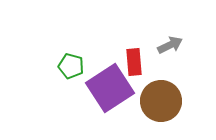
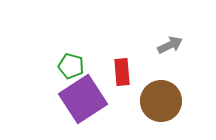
red rectangle: moved 12 px left, 10 px down
purple square: moved 27 px left, 11 px down
